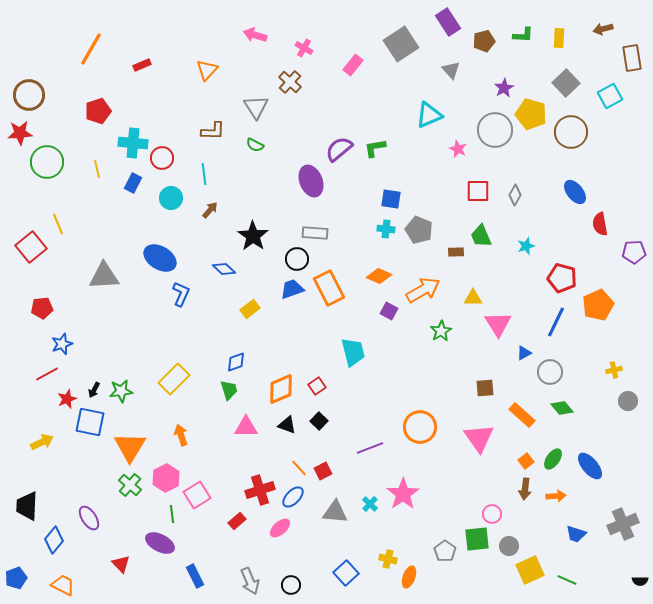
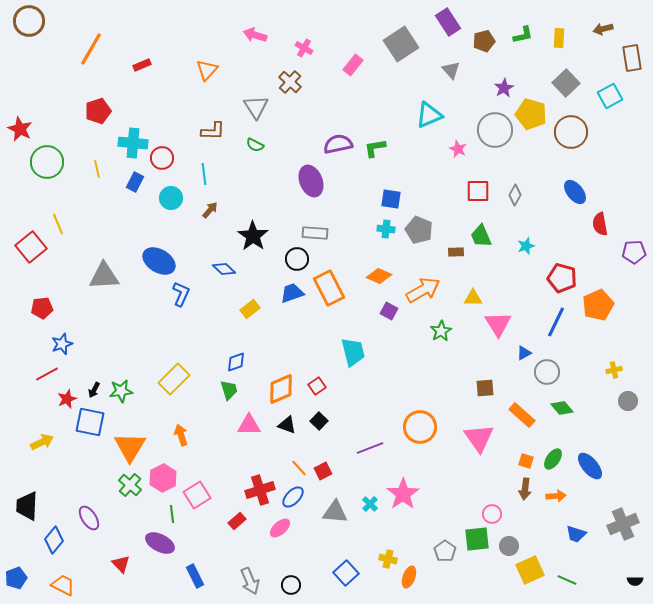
green L-shape at (523, 35): rotated 15 degrees counterclockwise
brown circle at (29, 95): moved 74 px up
red star at (20, 133): moved 4 px up; rotated 30 degrees clockwise
purple semicircle at (339, 149): moved 1 px left, 5 px up; rotated 28 degrees clockwise
blue rectangle at (133, 183): moved 2 px right, 1 px up
blue ellipse at (160, 258): moved 1 px left, 3 px down
blue trapezoid at (292, 289): moved 4 px down
gray circle at (550, 372): moved 3 px left
pink triangle at (246, 427): moved 3 px right, 2 px up
orange square at (526, 461): rotated 35 degrees counterclockwise
pink hexagon at (166, 478): moved 3 px left
black semicircle at (640, 581): moved 5 px left
